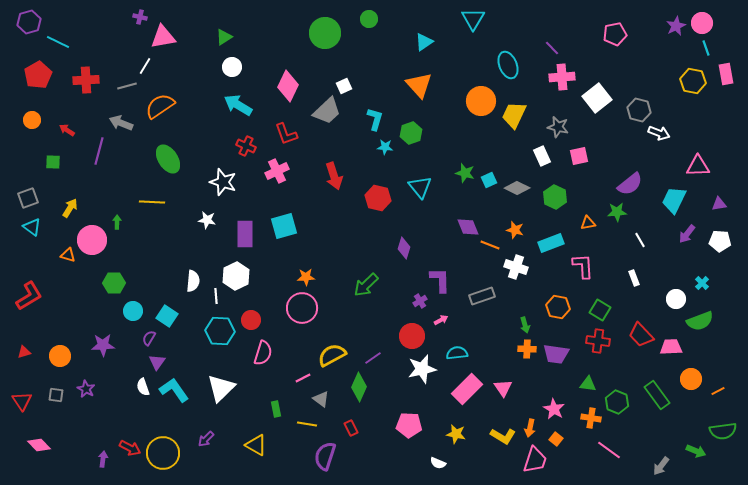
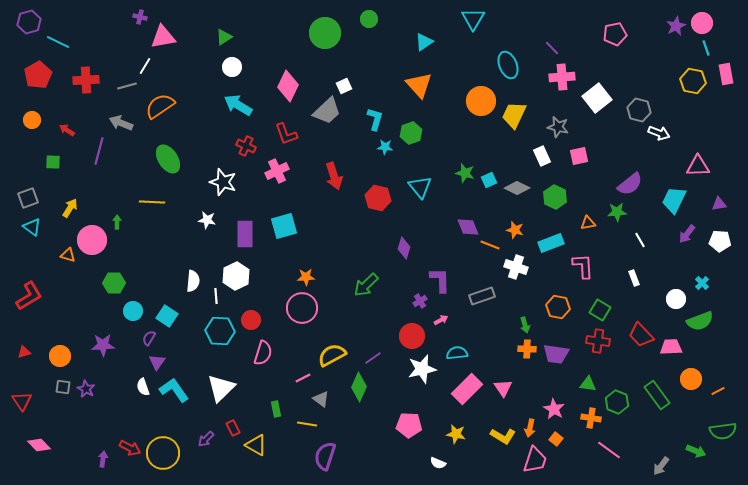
gray square at (56, 395): moved 7 px right, 8 px up
red rectangle at (351, 428): moved 118 px left
